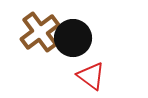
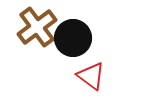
brown cross: moved 3 px left, 5 px up
